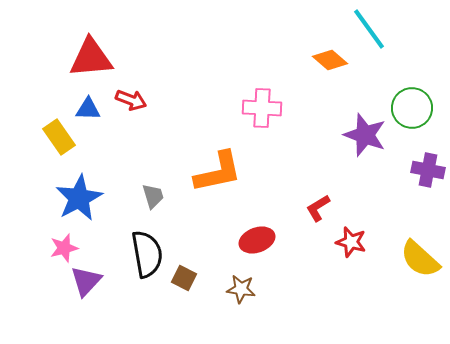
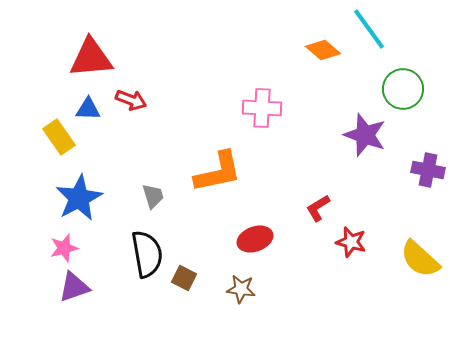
orange diamond: moved 7 px left, 10 px up
green circle: moved 9 px left, 19 px up
red ellipse: moved 2 px left, 1 px up
purple triangle: moved 12 px left, 6 px down; rotated 28 degrees clockwise
